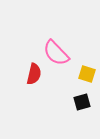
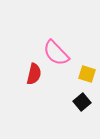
black square: rotated 24 degrees counterclockwise
